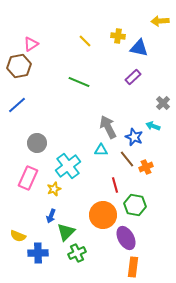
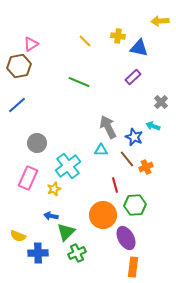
gray cross: moved 2 px left, 1 px up
green hexagon: rotated 15 degrees counterclockwise
blue arrow: rotated 80 degrees clockwise
